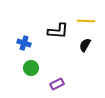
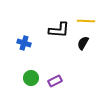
black L-shape: moved 1 px right, 1 px up
black semicircle: moved 2 px left, 2 px up
green circle: moved 10 px down
purple rectangle: moved 2 px left, 3 px up
